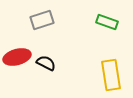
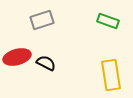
green rectangle: moved 1 px right, 1 px up
